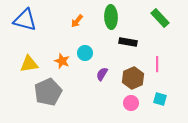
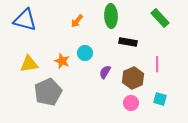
green ellipse: moved 1 px up
purple semicircle: moved 3 px right, 2 px up
